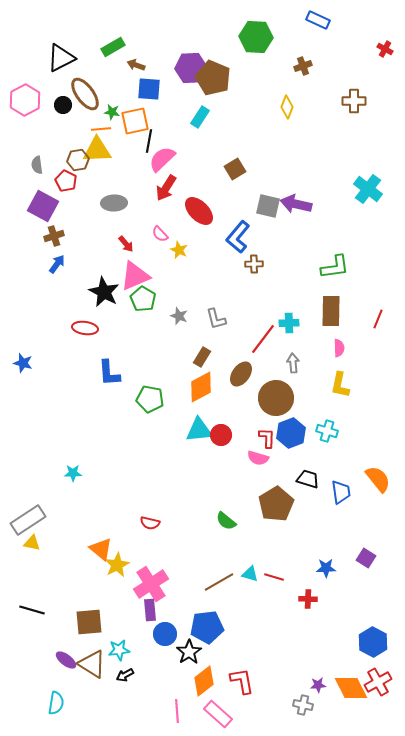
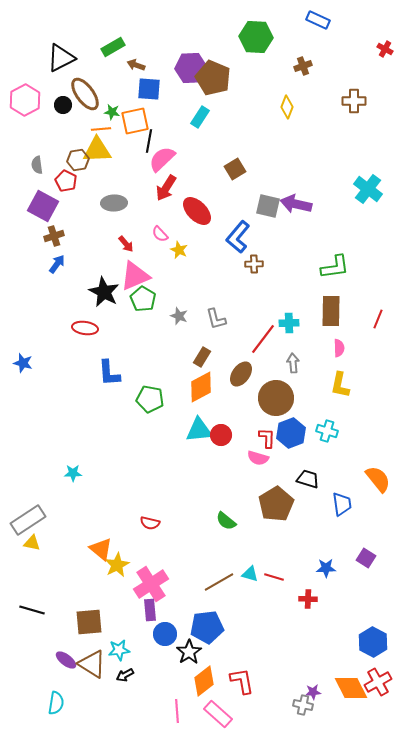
red ellipse at (199, 211): moved 2 px left
blue trapezoid at (341, 492): moved 1 px right, 12 px down
purple star at (318, 685): moved 5 px left, 7 px down
